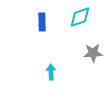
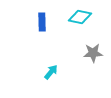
cyan diamond: rotated 30 degrees clockwise
cyan arrow: rotated 42 degrees clockwise
